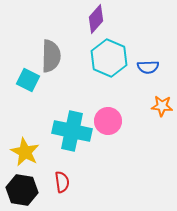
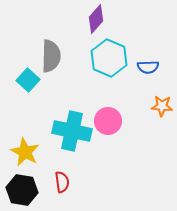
cyan square: rotated 15 degrees clockwise
